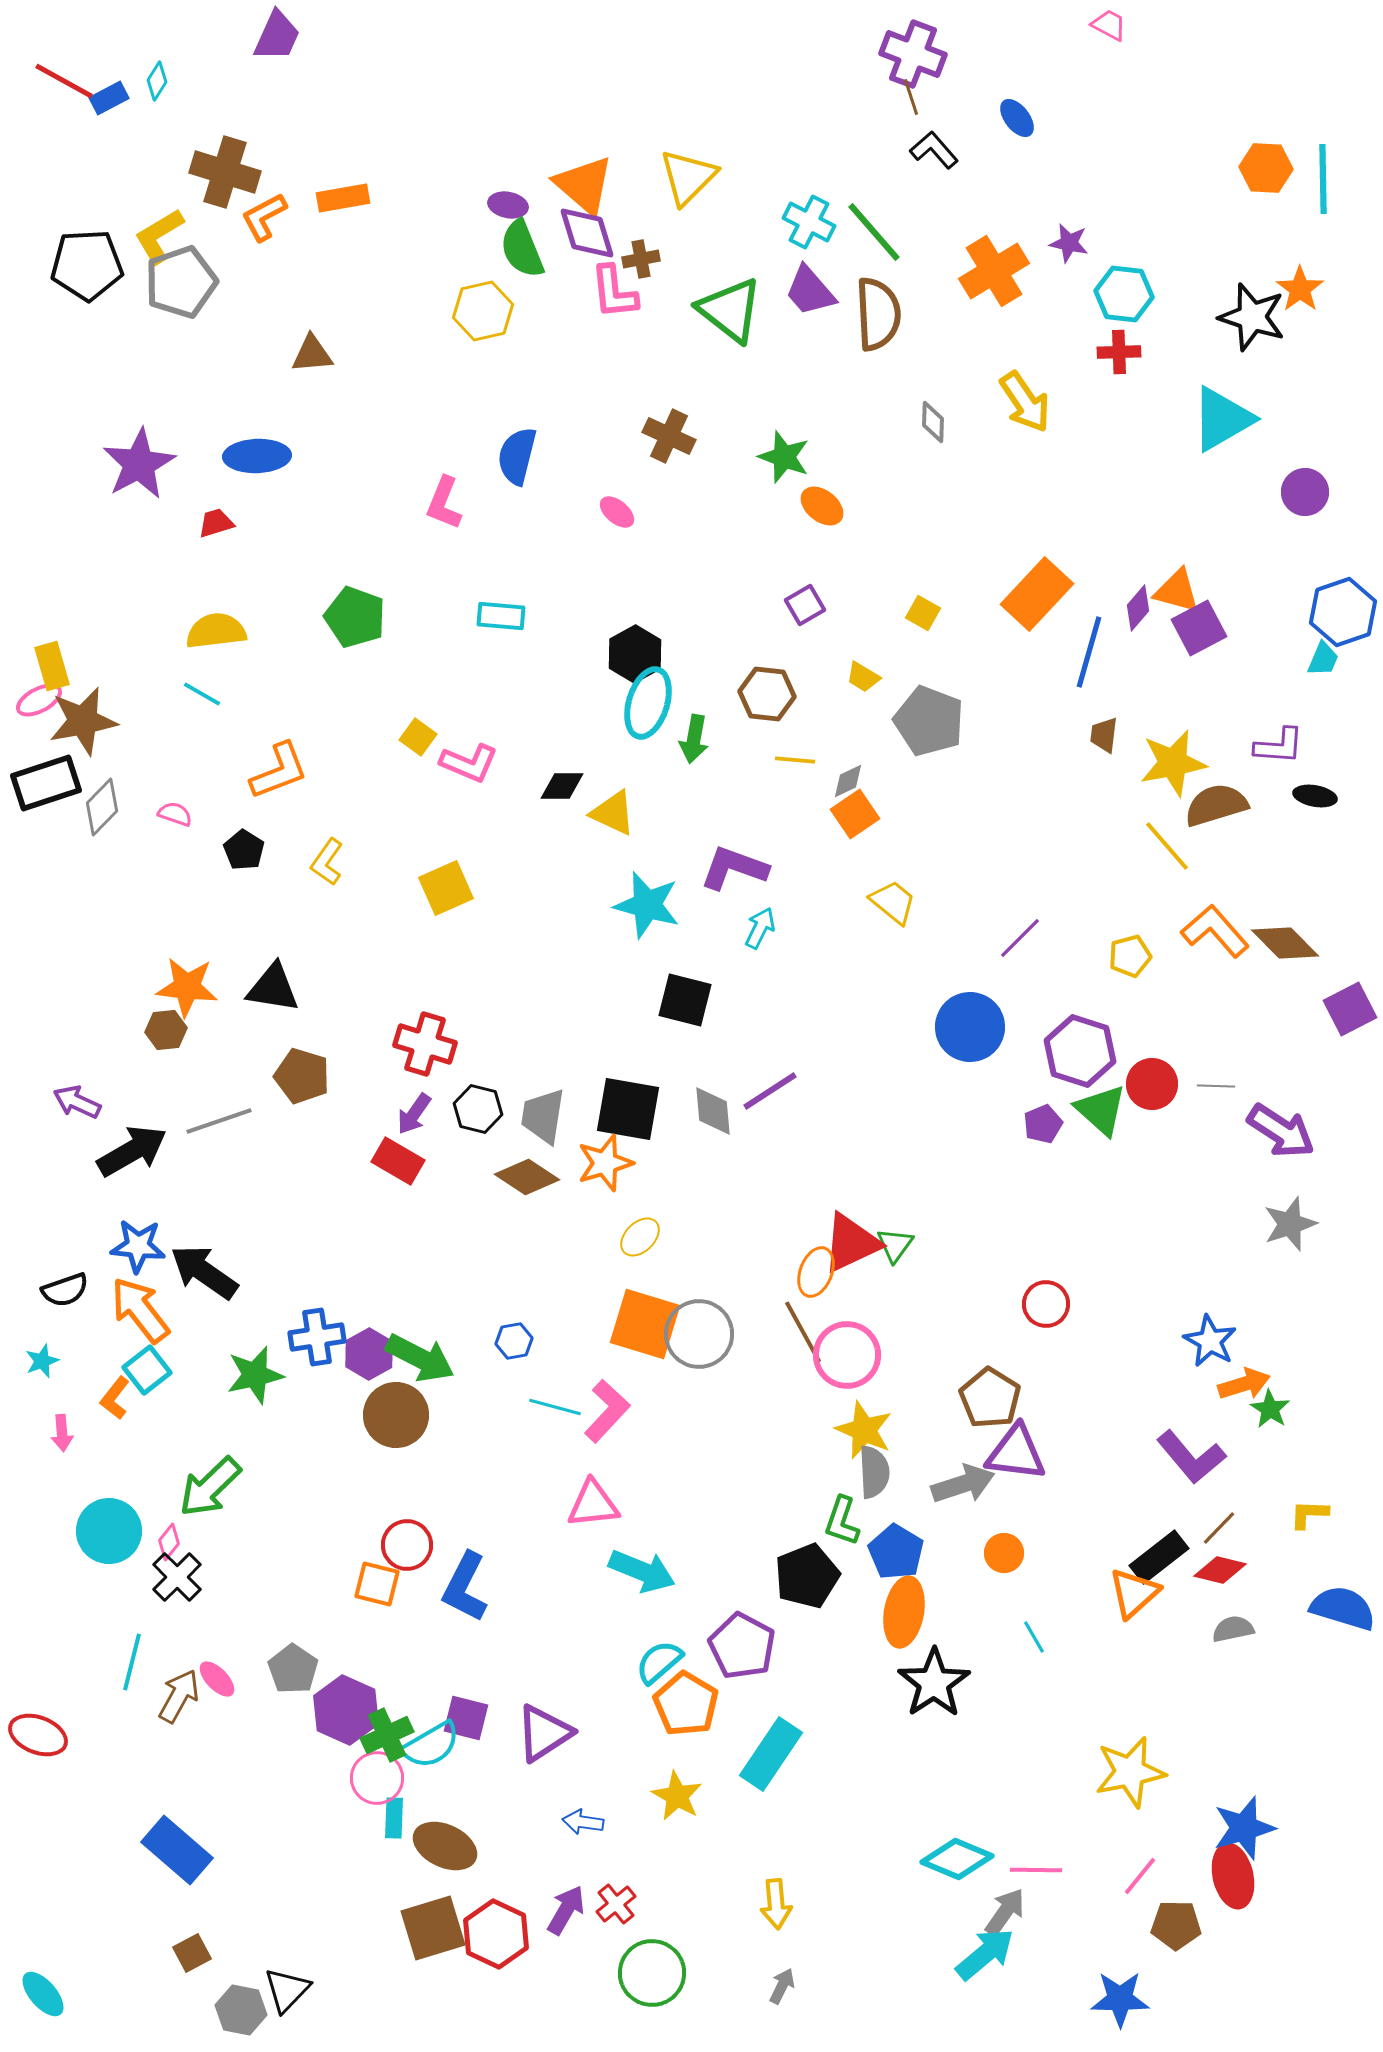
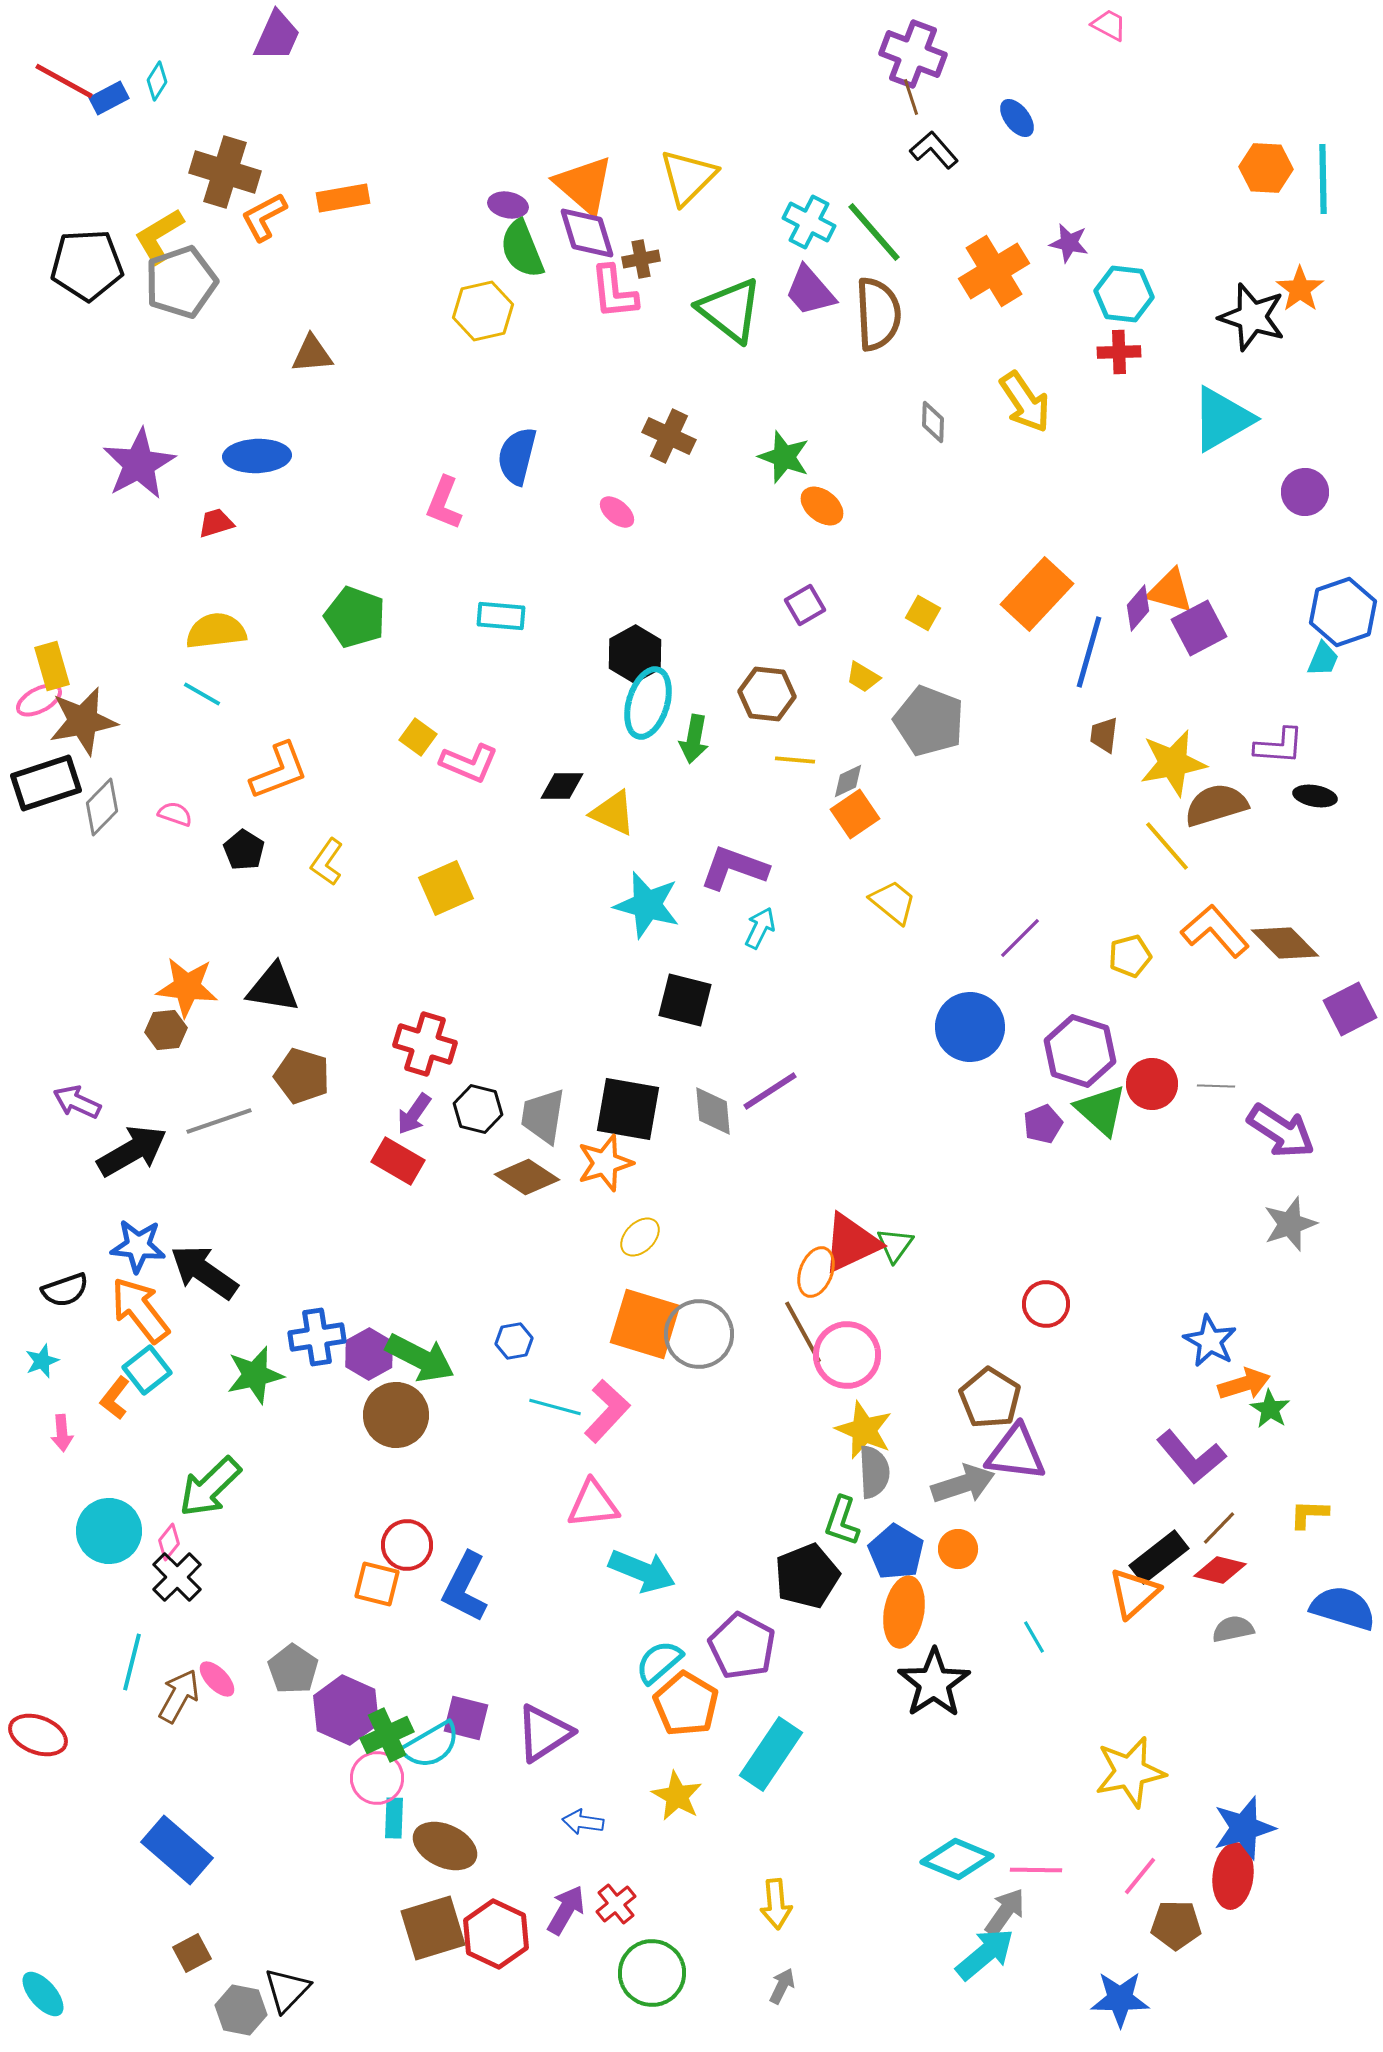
orange triangle at (1177, 591): moved 7 px left
orange circle at (1004, 1553): moved 46 px left, 4 px up
red ellipse at (1233, 1876): rotated 20 degrees clockwise
